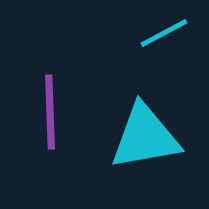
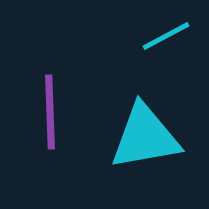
cyan line: moved 2 px right, 3 px down
